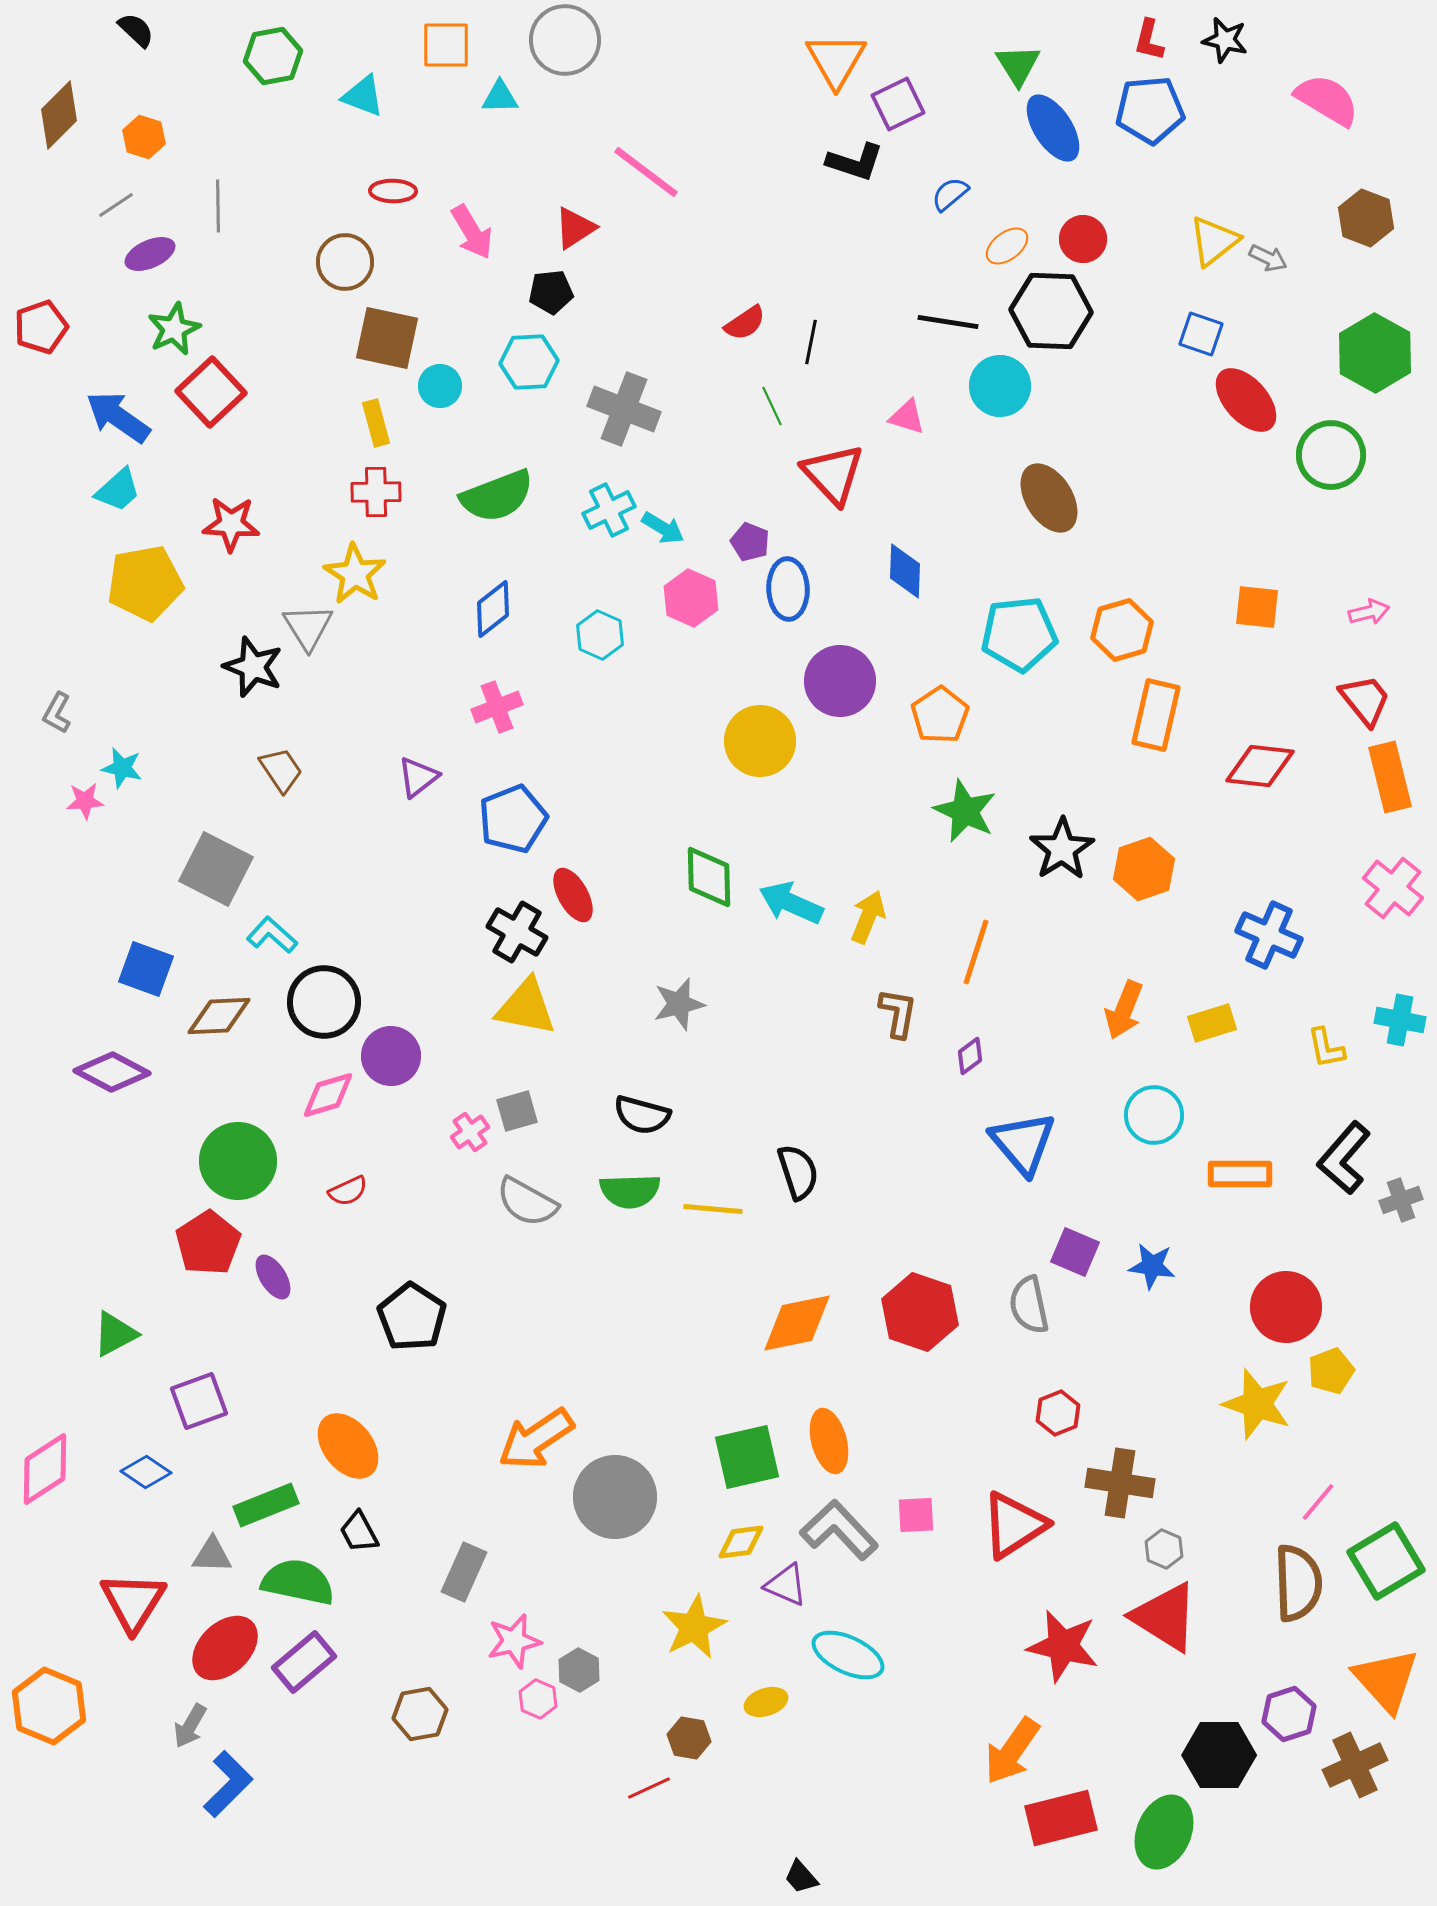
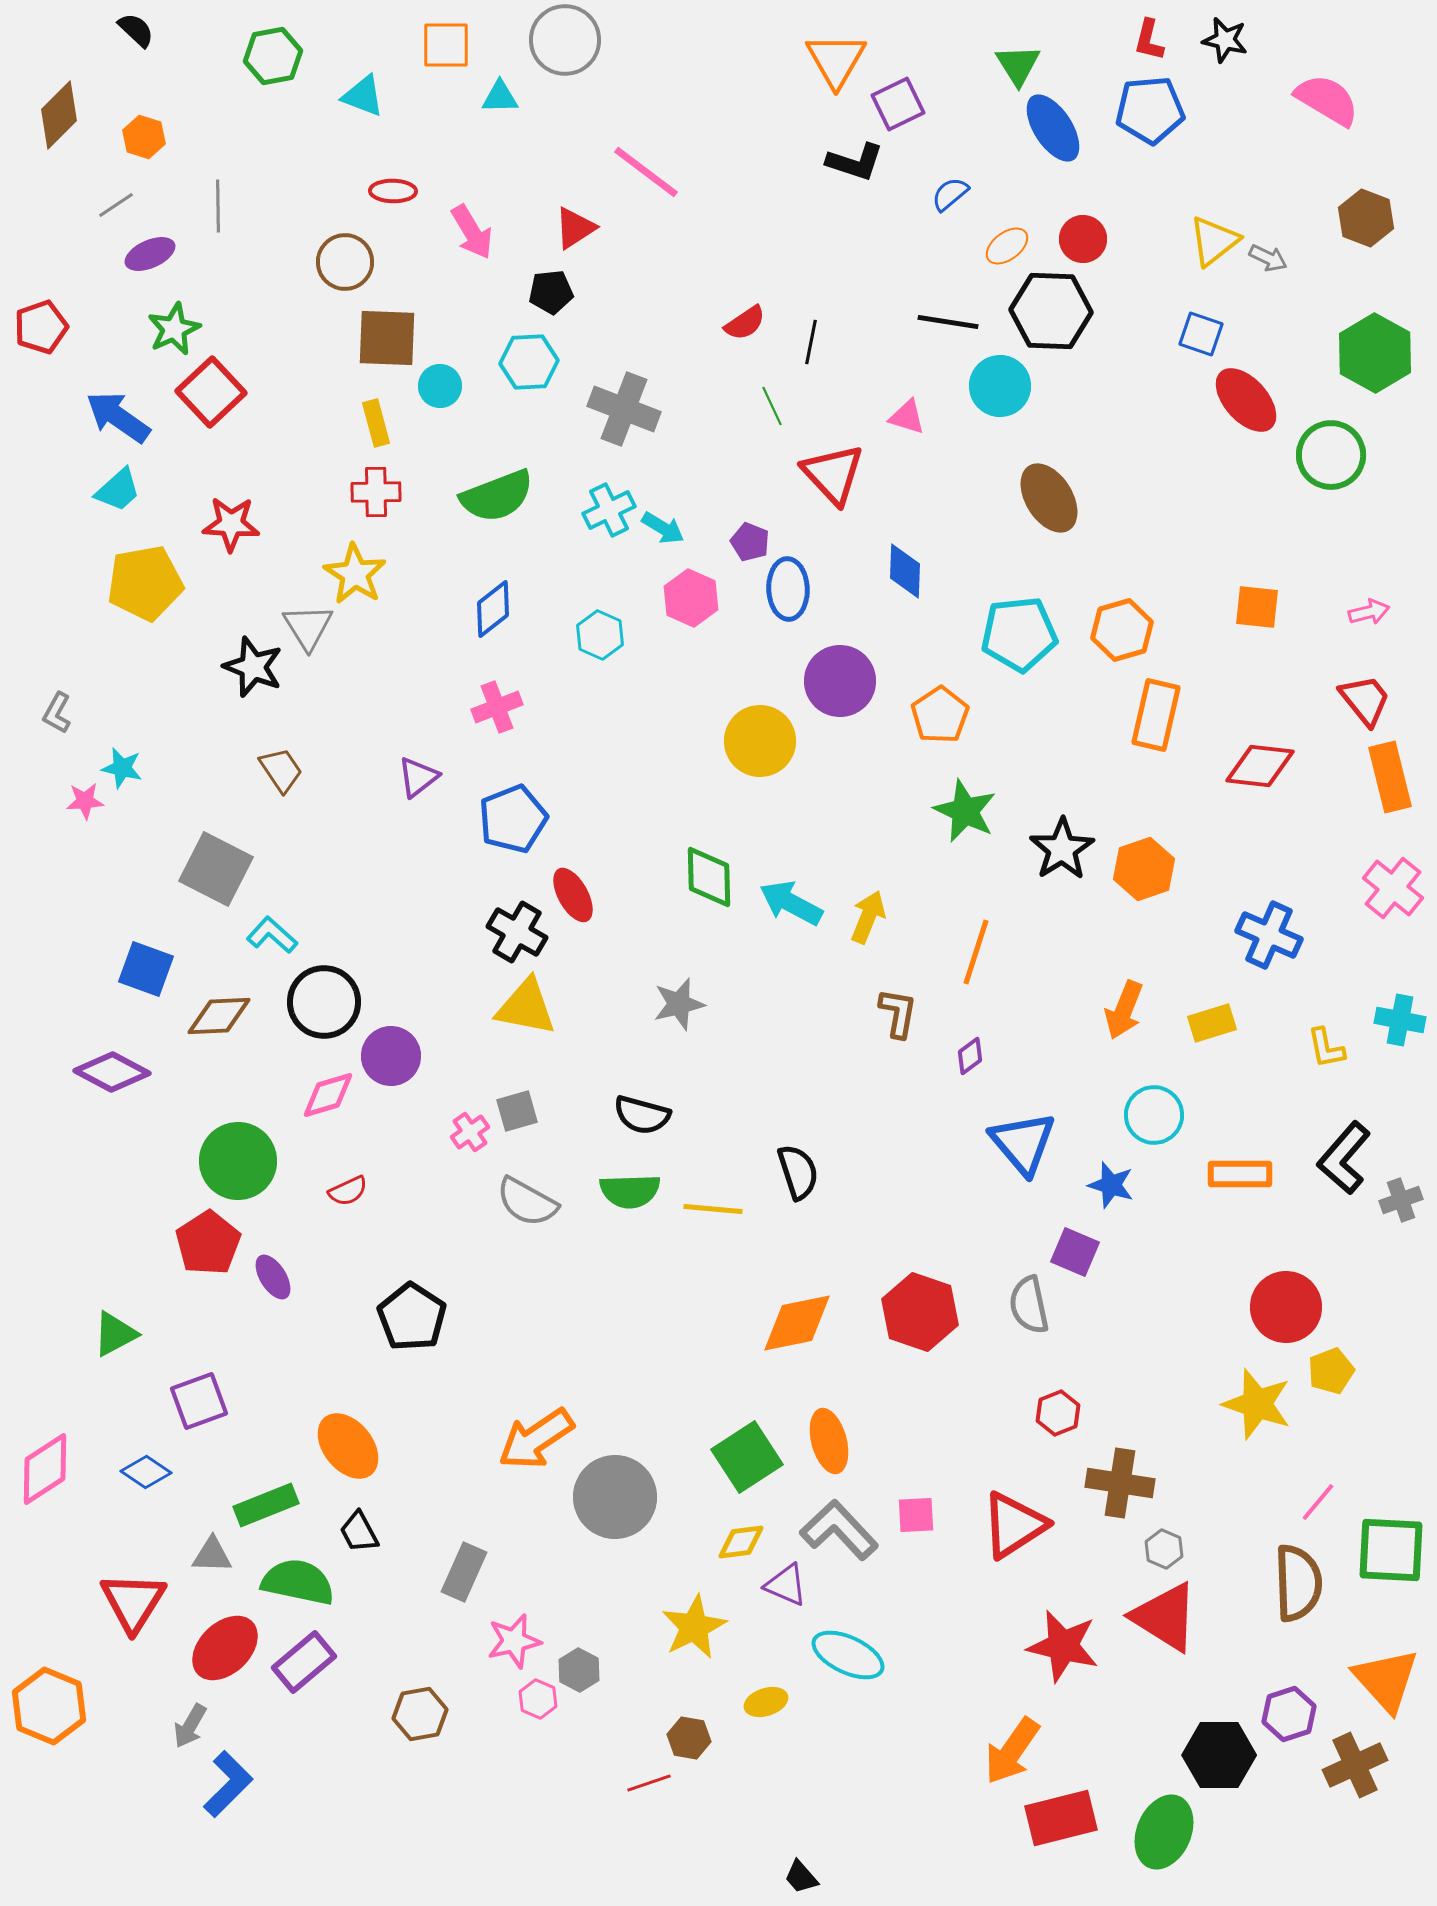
brown square at (387, 338): rotated 10 degrees counterclockwise
cyan arrow at (791, 903): rotated 4 degrees clockwise
blue star at (1152, 1266): moved 41 px left, 81 px up; rotated 9 degrees clockwise
green square at (747, 1457): rotated 20 degrees counterclockwise
green square at (1386, 1561): moved 5 px right, 11 px up; rotated 34 degrees clockwise
red line at (649, 1788): moved 5 px up; rotated 6 degrees clockwise
